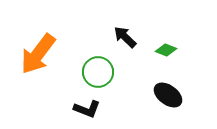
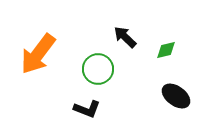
green diamond: rotated 35 degrees counterclockwise
green circle: moved 3 px up
black ellipse: moved 8 px right, 1 px down
